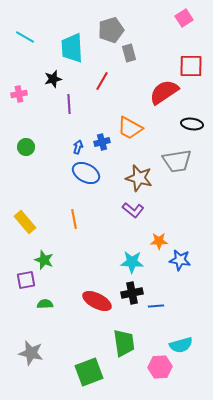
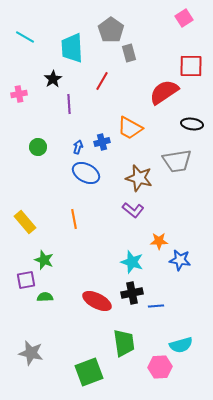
gray pentagon: rotated 20 degrees counterclockwise
black star: rotated 18 degrees counterclockwise
green circle: moved 12 px right
cyan star: rotated 15 degrees clockwise
green semicircle: moved 7 px up
